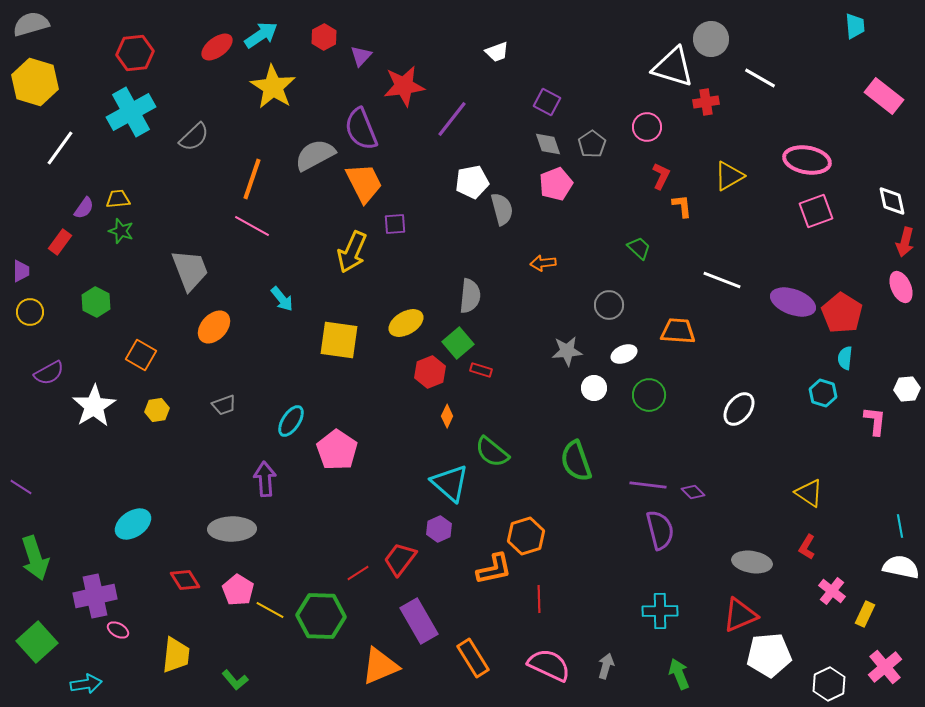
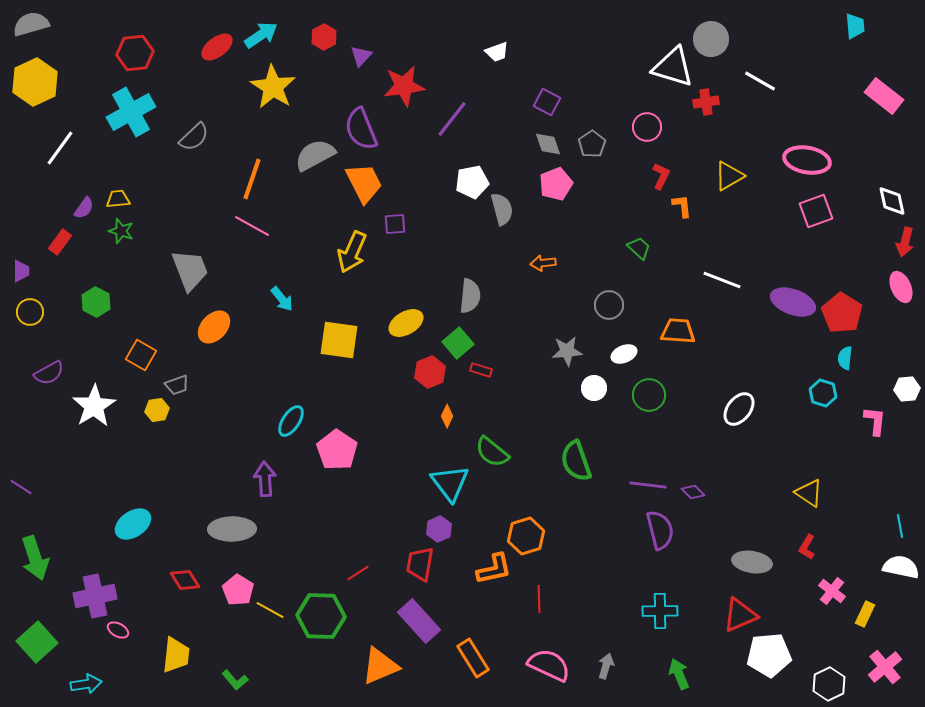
white line at (760, 78): moved 3 px down
yellow hexagon at (35, 82): rotated 18 degrees clockwise
gray trapezoid at (224, 405): moved 47 px left, 20 px up
cyan triangle at (450, 483): rotated 12 degrees clockwise
red trapezoid at (400, 559): moved 20 px right, 5 px down; rotated 27 degrees counterclockwise
purple rectangle at (419, 621): rotated 12 degrees counterclockwise
